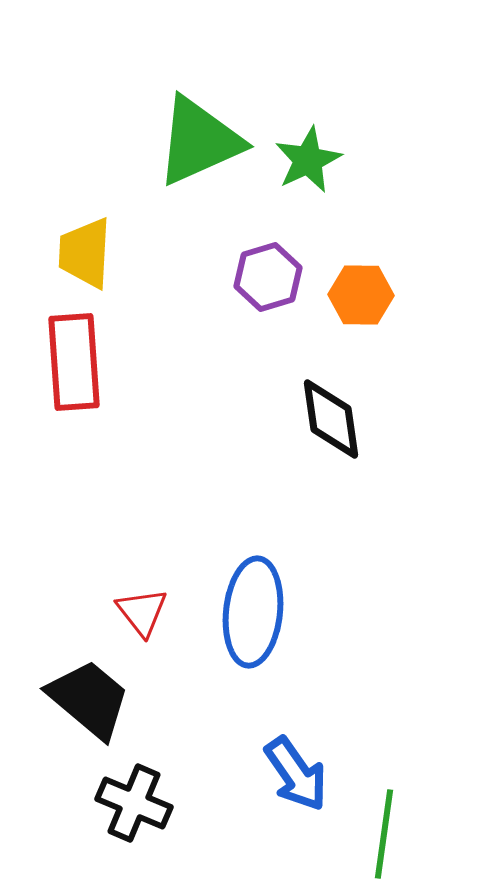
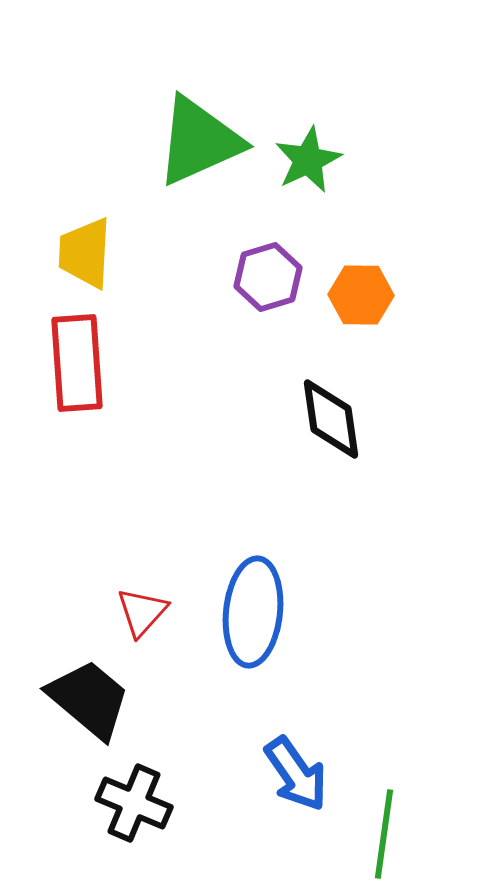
red rectangle: moved 3 px right, 1 px down
red triangle: rotated 20 degrees clockwise
